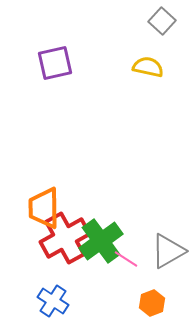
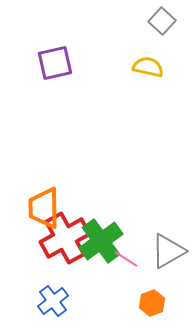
blue cross: rotated 20 degrees clockwise
